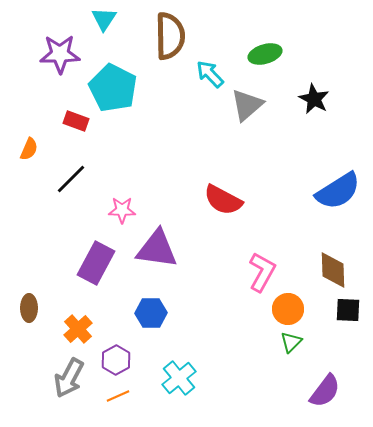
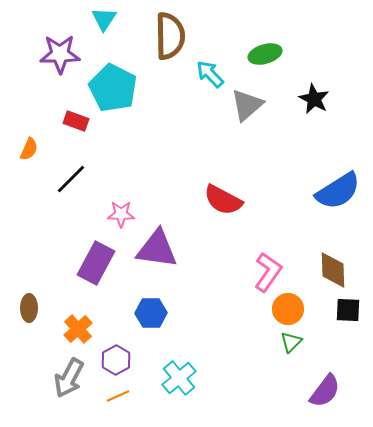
pink star: moved 1 px left, 4 px down
pink L-shape: moved 6 px right; rotated 6 degrees clockwise
